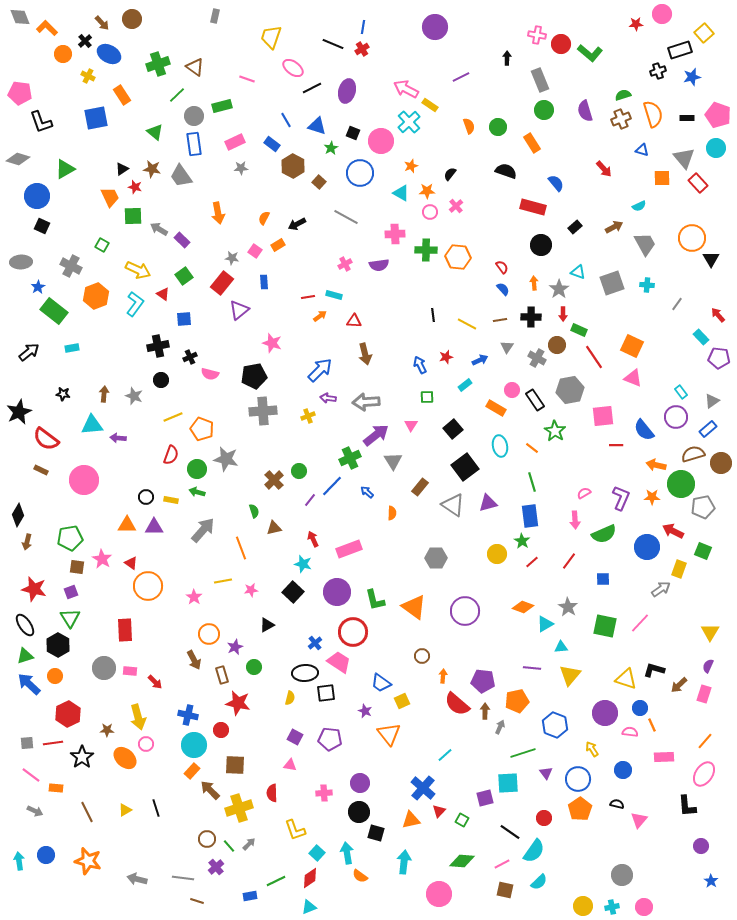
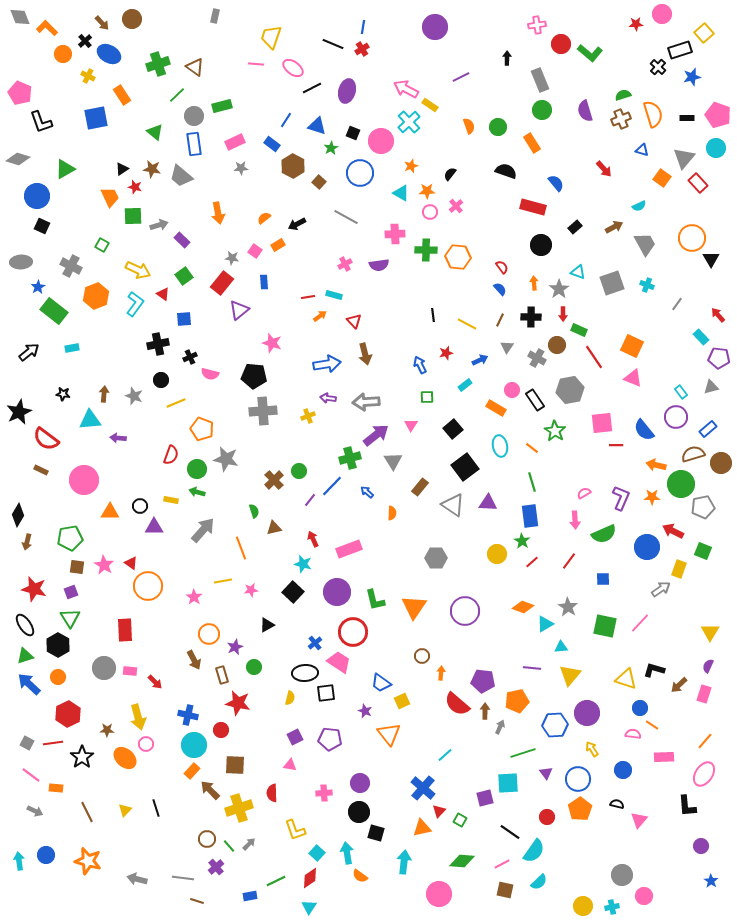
pink cross at (537, 35): moved 10 px up; rotated 18 degrees counterclockwise
black cross at (658, 71): moved 4 px up; rotated 28 degrees counterclockwise
pink line at (247, 79): moved 9 px right, 15 px up; rotated 14 degrees counterclockwise
pink pentagon at (20, 93): rotated 15 degrees clockwise
green circle at (544, 110): moved 2 px left
blue line at (286, 120): rotated 63 degrees clockwise
gray triangle at (684, 158): rotated 20 degrees clockwise
gray trapezoid at (181, 176): rotated 15 degrees counterclockwise
orange square at (662, 178): rotated 36 degrees clockwise
orange semicircle at (264, 218): rotated 24 degrees clockwise
gray arrow at (159, 229): moved 4 px up; rotated 132 degrees clockwise
cyan cross at (647, 285): rotated 16 degrees clockwise
blue semicircle at (503, 289): moved 3 px left
brown line at (500, 320): rotated 56 degrees counterclockwise
red triangle at (354, 321): rotated 42 degrees clockwise
black cross at (158, 346): moved 2 px up
red star at (446, 357): moved 4 px up
blue arrow at (320, 370): moved 7 px right, 6 px up; rotated 36 degrees clockwise
black pentagon at (254, 376): rotated 15 degrees clockwise
gray triangle at (712, 401): moved 1 px left, 14 px up; rotated 21 degrees clockwise
pink square at (603, 416): moved 1 px left, 7 px down
yellow line at (173, 417): moved 3 px right, 14 px up
cyan triangle at (92, 425): moved 2 px left, 5 px up
green cross at (350, 458): rotated 10 degrees clockwise
black circle at (146, 497): moved 6 px left, 9 px down
purple triangle at (488, 503): rotated 18 degrees clockwise
orange triangle at (127, 525): moved 17 px left, 13 px up
pink star at (102, 559): moved 2 px right, 6 px down
orange triangle at (414, 607): rotated 28 degrees clockwise
orange circle at (55, 676): moved 3 px right, 1 px down
orange arrow at (443, 676): moved 2 px left, 3 px up
purple circle at (605, 713): moved 18 px left
blue hexagon at (555, 725): rotated 25 degrees counterclockwise
orange line at (652, 725): rotated 32 degrees counterclockwise
pink semicircle at (630, 732): moved 3 px right, 2 px down
purple square at (295, 737): rotated 35 degrees clockwise
gray square at (27, 743): rotated 32 degrees clockwise
yellow triangle at (125, 810): rotated 16 degrees counterclockwise
red circle at (544, 818): moved 3 px right, 1 px up
orange triangle at (411, 820): moved 11 px right, 8 px down
green square at (462, 820): moved 2 px left
cyan triangle at (309, 907): rotated 35 degrees counterclockwise
pink circle at (644, 907): moved 11 px up
